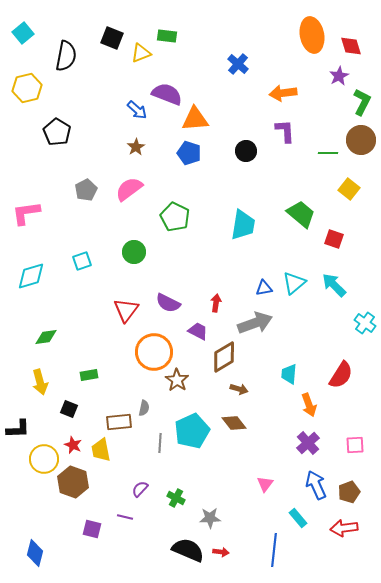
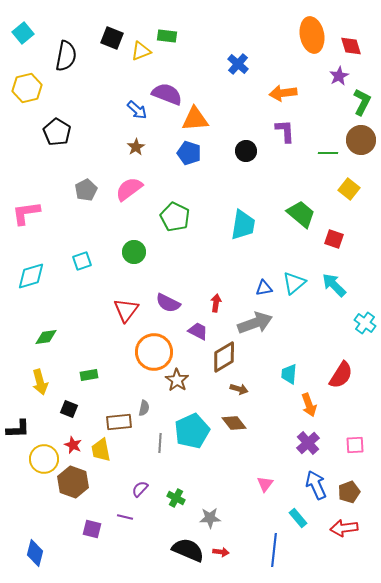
yellow triangle at (141, 53): moved 2 px up
